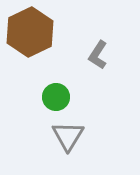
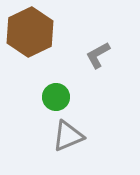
gray L-shape: rotated 28 degrees clockwise
gray triangle: rotated 36 degrees clockwise
